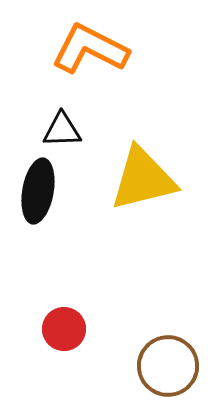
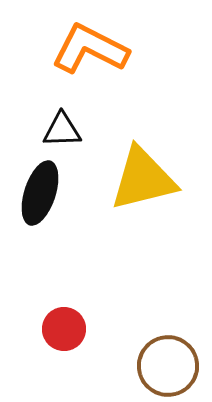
black ellipse: moved 2 px right, 2 px down; rotated 8 degrees clockwise
